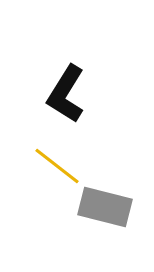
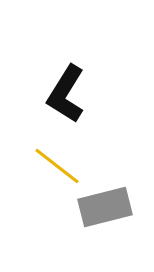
gray rectangle: rotated 28 degrees counterclockwise
